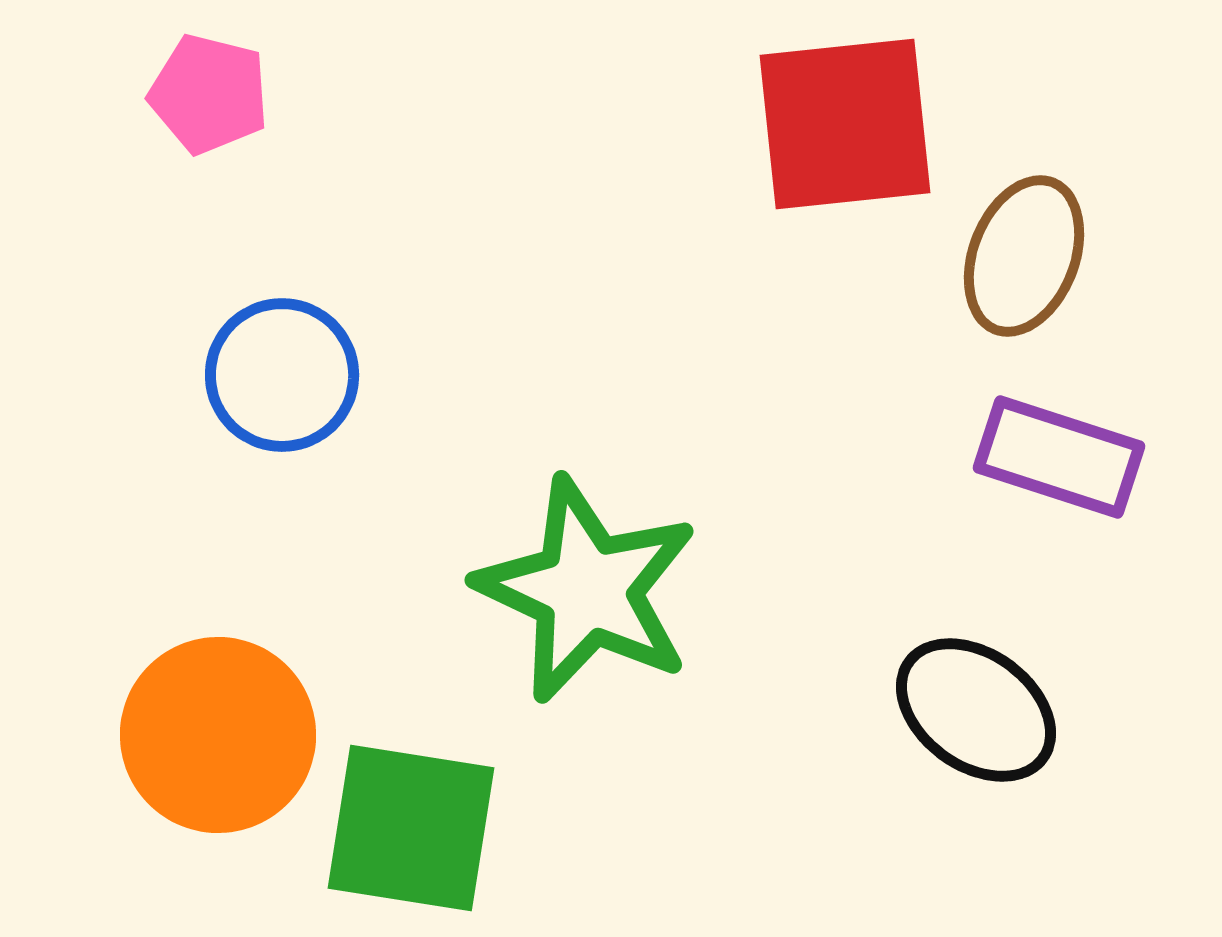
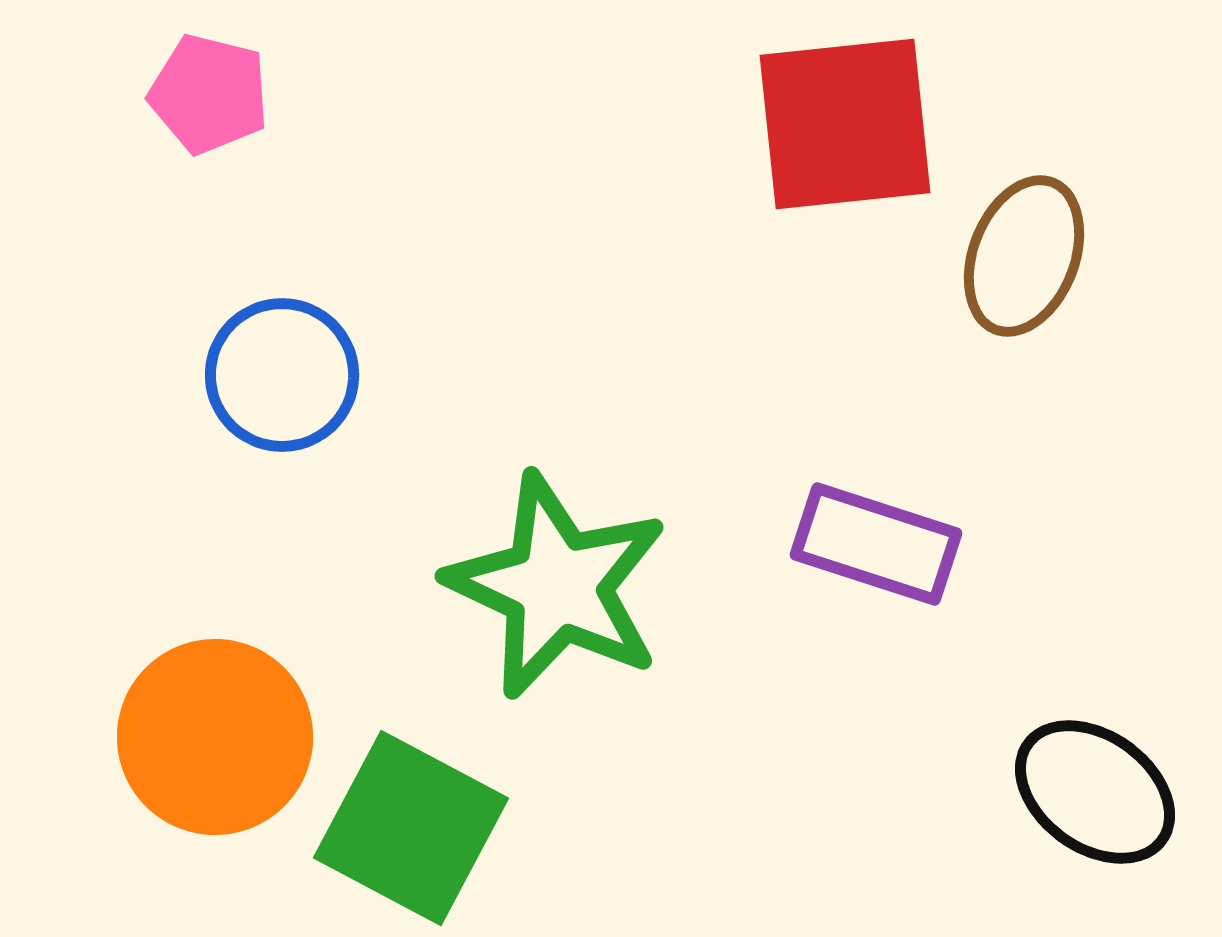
purple rectangle: moved 183 px left, 87 px down
green star: moved 30 px left, 4 px up
black ellipse: moved 119 px right, 82 px down
orange circle: moved 3 px left, 2 px down
green square: rotated 19 degrees clockwise
